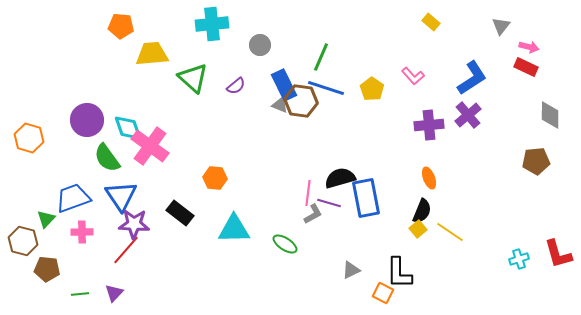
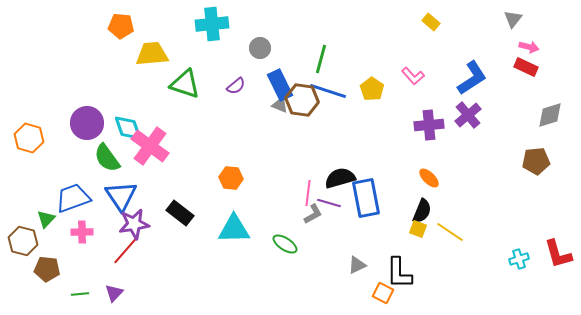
gray triangle at (501, 26): moved 12 px right, 7 px up
gray circle at (260, 45): moved 3 px down
green line at (321, 57): moved 2 px down; rotated 8 degrees counterclockwise
green triangle at (193, 78): moved 8 px left, 6 px down; rotated 24 degrees counterclockwise
blue rectangle at (284, 85): moved 4 px left
blue line at (326, 88): moved 2 px right, 3 px down
brown hexagon at (301, 101): moved 1 px right, 1 px up
gray diamond at (550, 115): rotated 72 degrees clockwise
purple circle at (87, 120): moved 3 px down
orange hexagon at (215, 178): moved 16 px right
orange ellipse at (429, 178): rotated 25 degrees counterclockwise
purple star at (134, 224): rotated 12 degrees counterclockwise
yellow square at (418, 229): rotated 30 degrees counterclockwise
gray triangle at (351, 270): moved 6 px right, 5 px up
